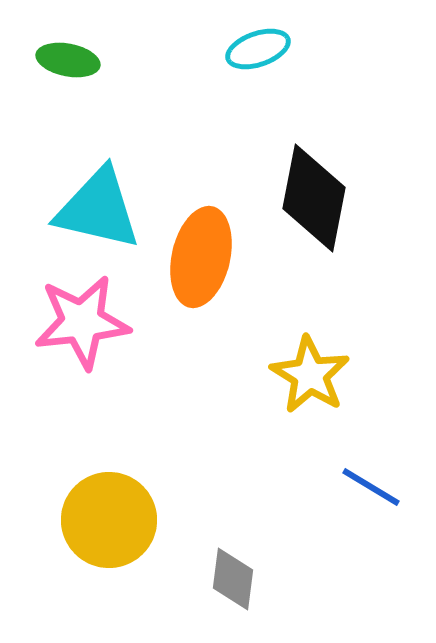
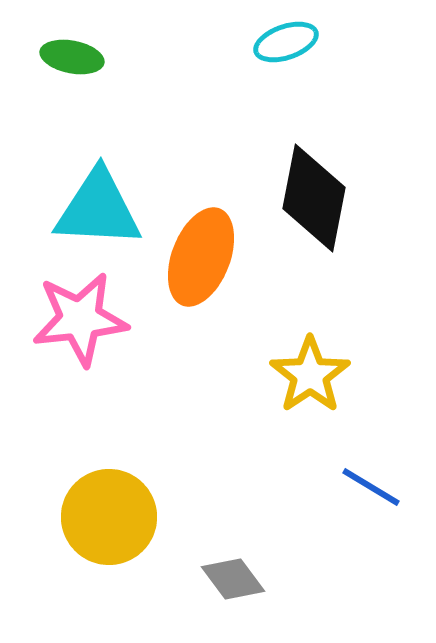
cyan ellipse: moved 28 px right, 7 px up
green ellipse: moved 4 px right, 3 px up
cyan triangle: rotated 10 degrees counterclockwise
orange ellipse: rotated 8 degrees clockwise
pink star: moved 2 px left, 3 px up
yellow star: rotated 6 degrees clockwise
yellow circle: moved 3 px up
gray diamond: rotated 44 degrees counterclockwise
